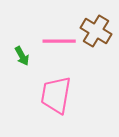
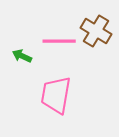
green arrow: rotated 144 degrees clockwise
